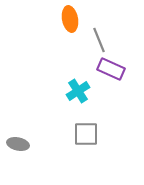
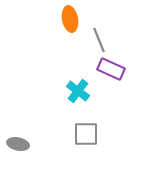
cyan cross: rotated 20 degrees counterclockwise
